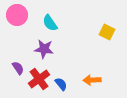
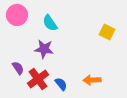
red cross: moved 1 px left
